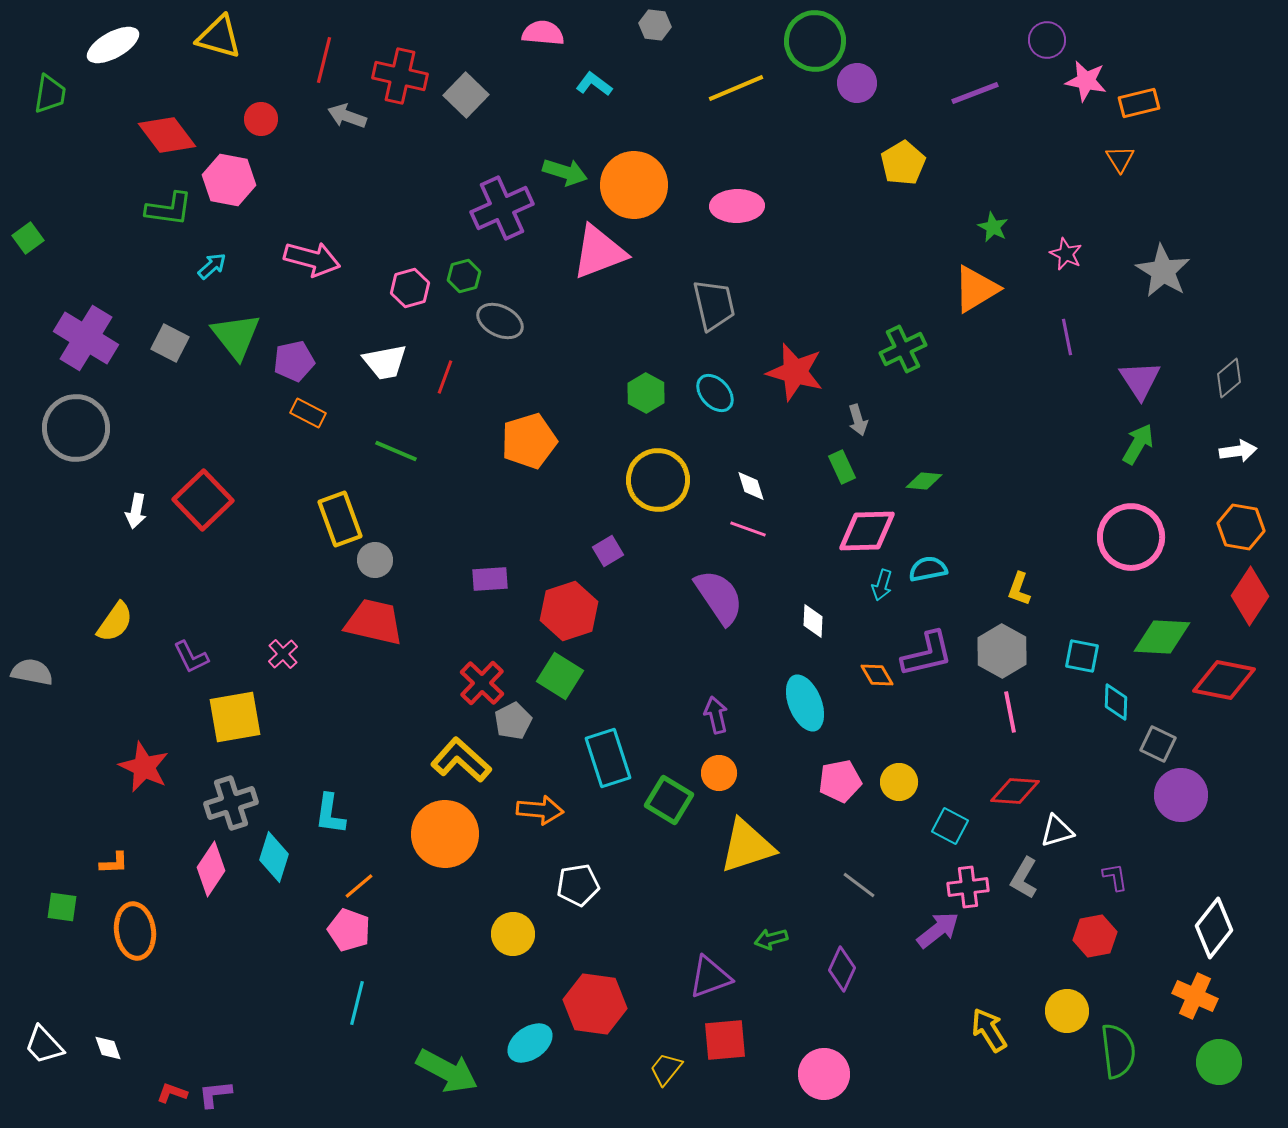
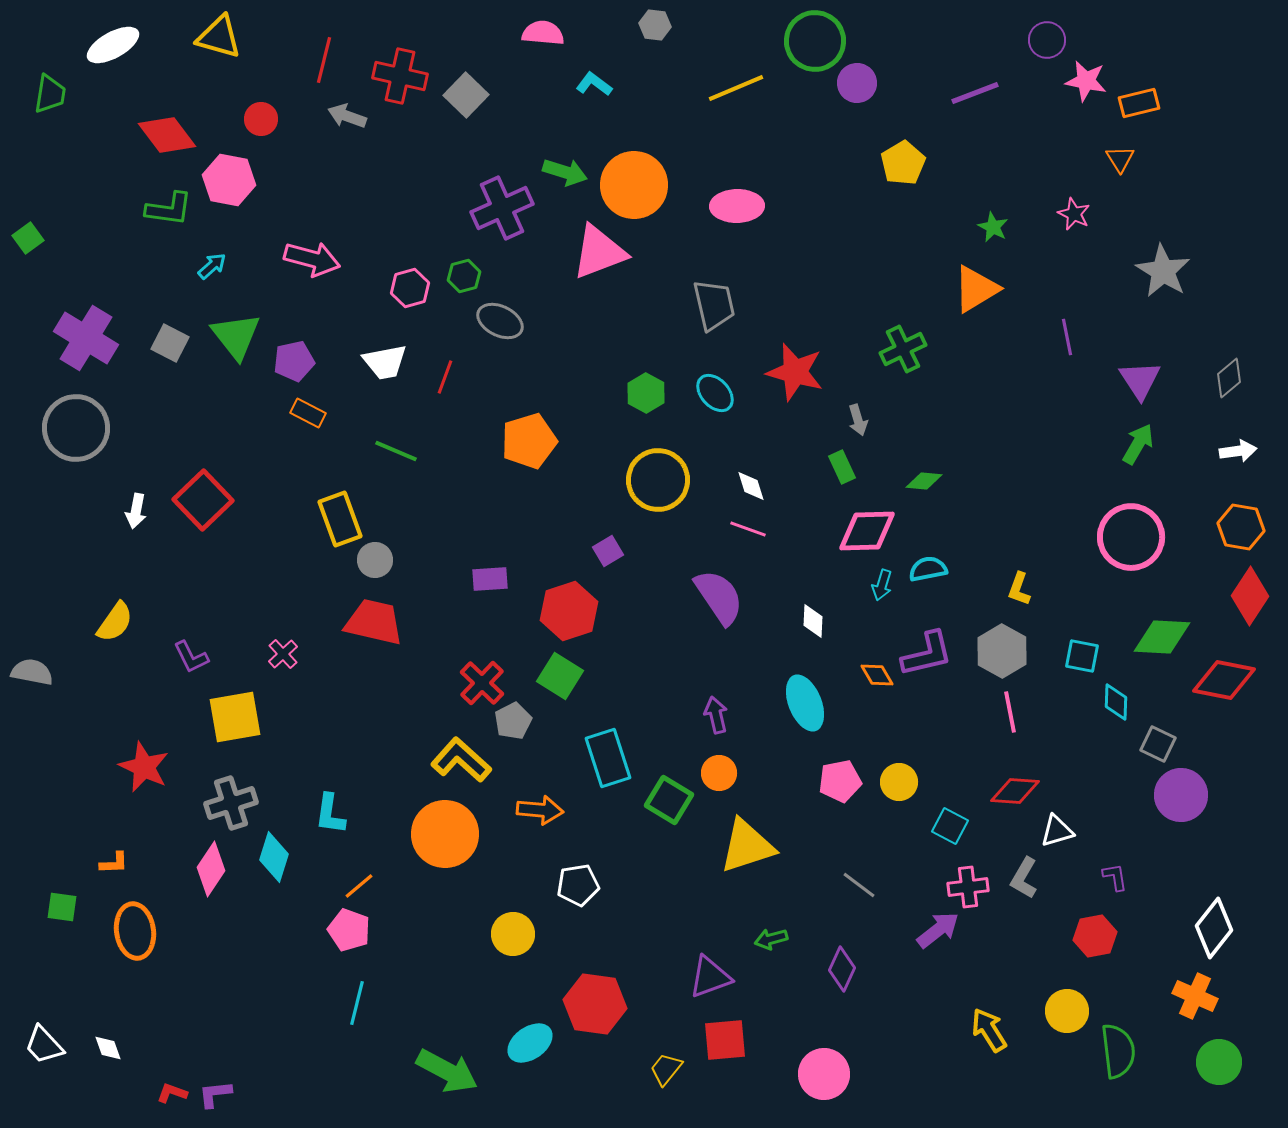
pink star at (1066, 254): moved 8 px right, 40 px up
